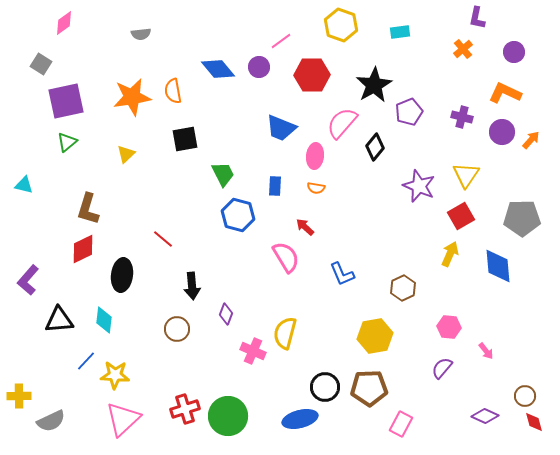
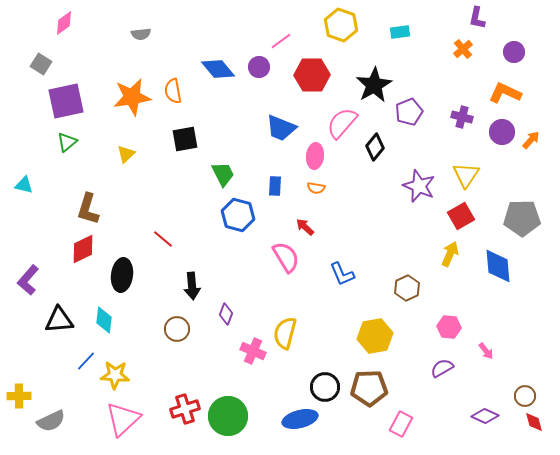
brown hexagon at (403, 288): moved 4 px right
purple semicircle at (442, 368): rotated 20 degrees clockwise
